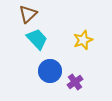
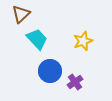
brown triangle: moved 7 px left
yellow star: moved 1 px down
